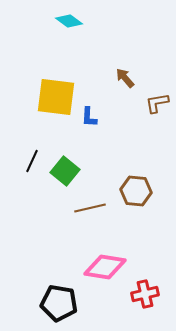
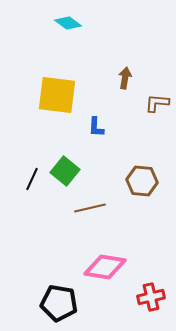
cyan diamond: moved 1 px left, 2 px down
brown arrow: rotated 50 degrees clockwise
yellow square: moved 1 px right, 2 px up
brown L-shape: rotated 15 degrees clockwise
blue L-shape: moved 7 px right, 10 px down
black line: moved 18 px down
brown hexagon: moved 6 px right, 10 px up
red cross: moved 6 px right, 3 px down
